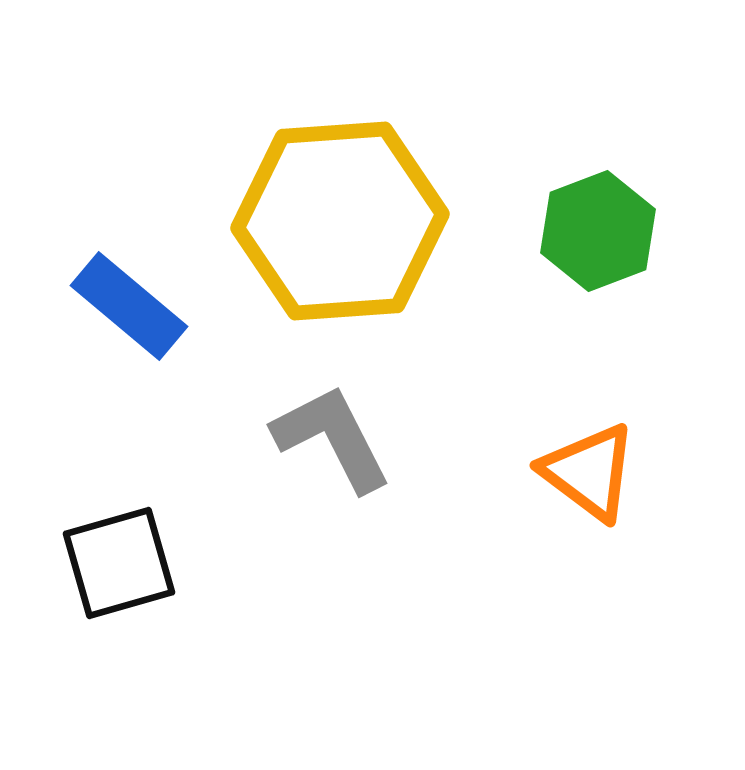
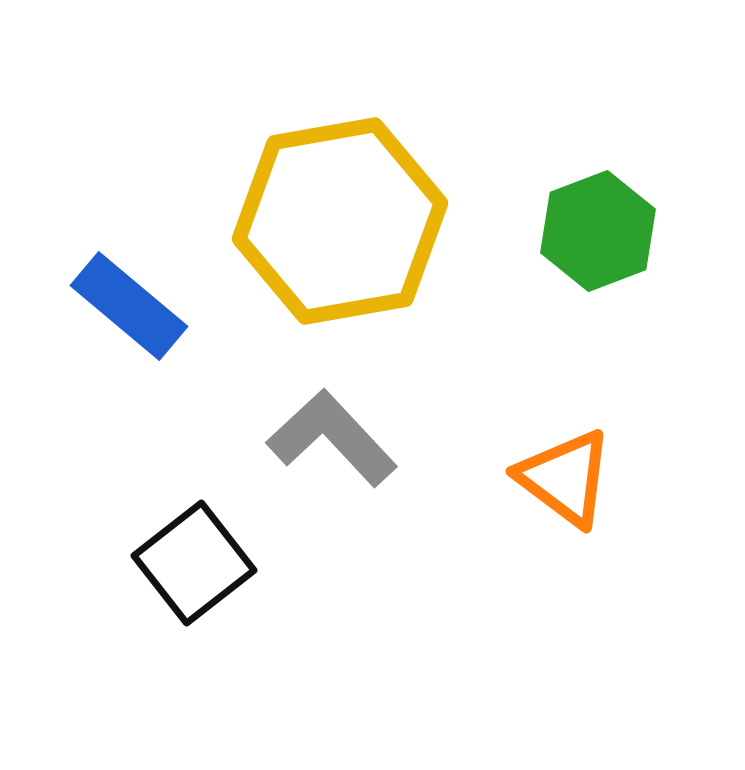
yellow hexagon: rotated 6 degrees counterclockwise
gray L-shape: rotated 16 degrees counterclockwise
orange triangle: moved 24 px left, 6 px down
black square: moved 75 px right; rotated 22 degrees counterclockwise
